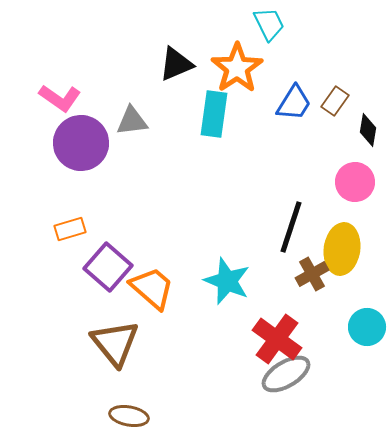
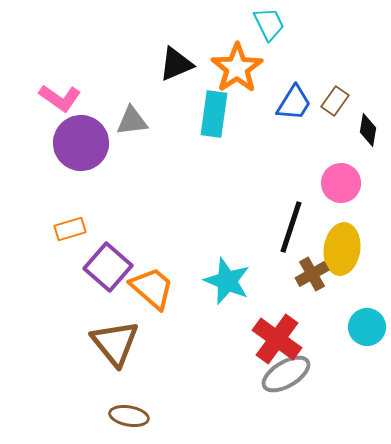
pink circle: moved 14 px left, 1 px down
